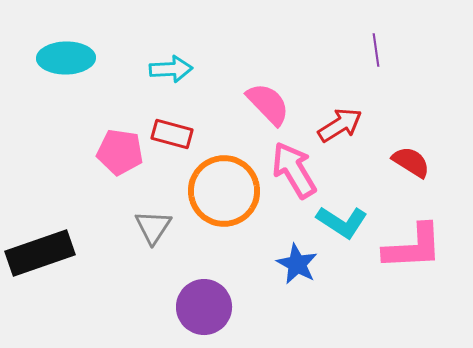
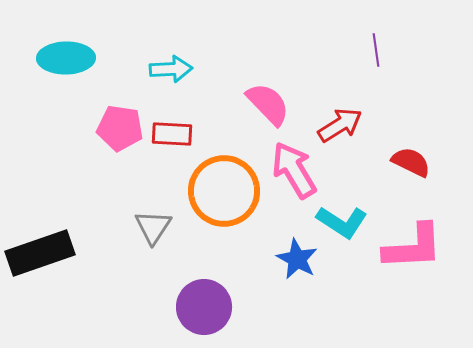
red rectangle: rotated 12 degrees counterclockwise
pink pentagon: moved 24 px up
red semicircle: rotated 6 degrees counterclockwise
blue star: moved 5 px up
